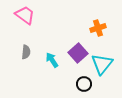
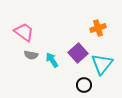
pink trapezoid: moved 1 px left, 17 px down
gray semicircle: moved 5 px right, 3 px down; rotated 96 degrees clockwise
black circle: moved 1 px down
